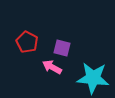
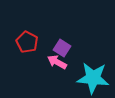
purple square: rotated 18 degrees clockwise
pink arrow: moved 5 px right, 5 px up
